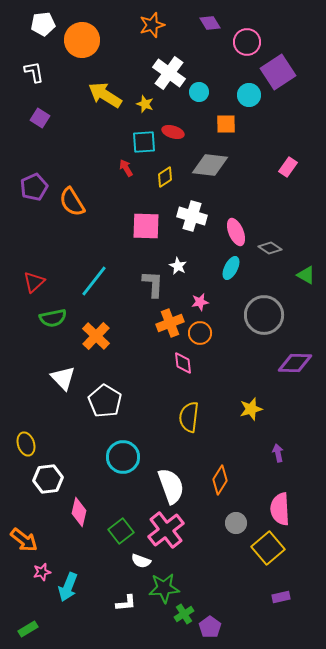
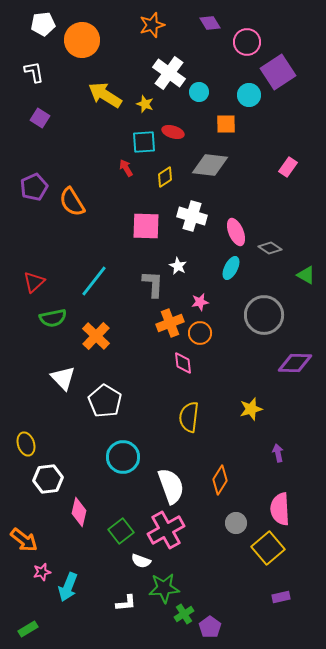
pink cross at (166, 530): rotated 9 degrees clockwise
